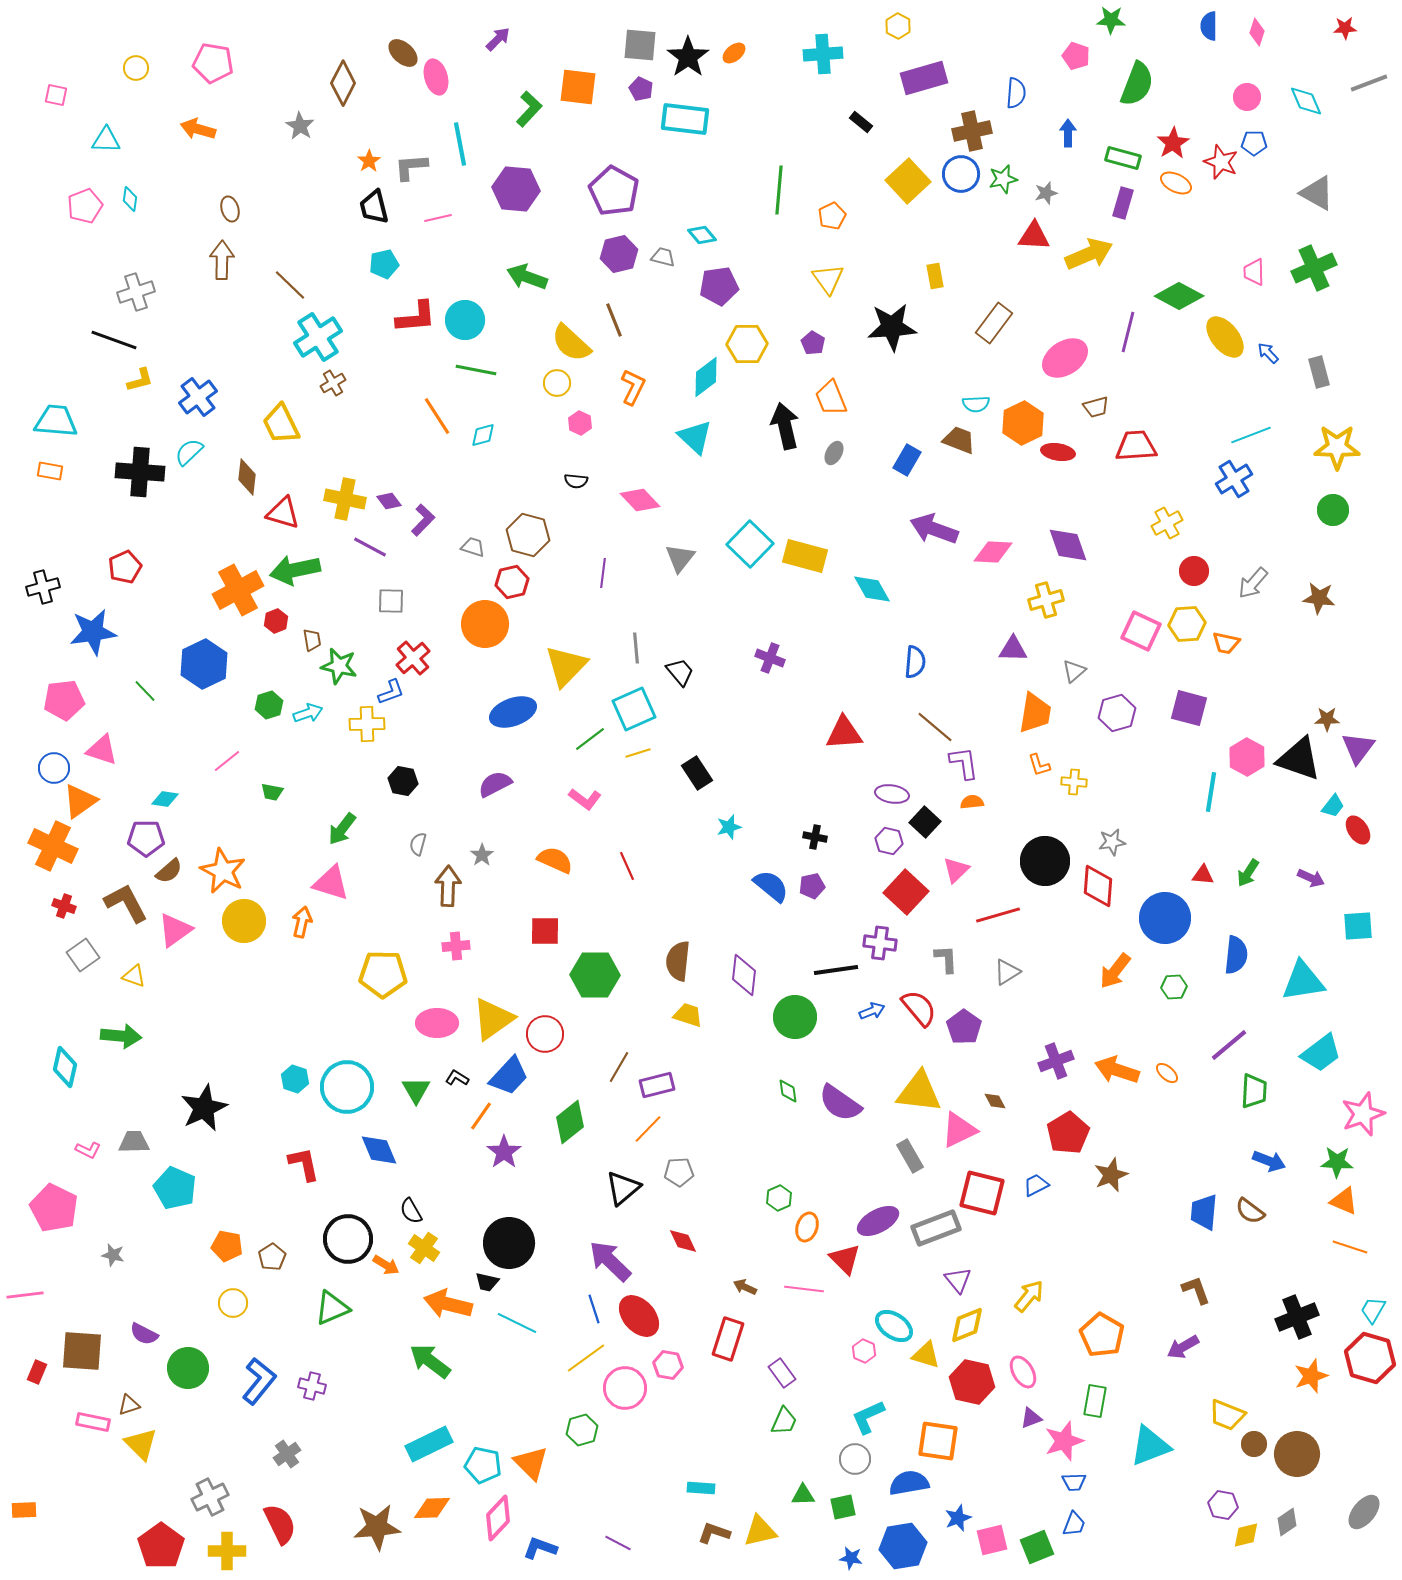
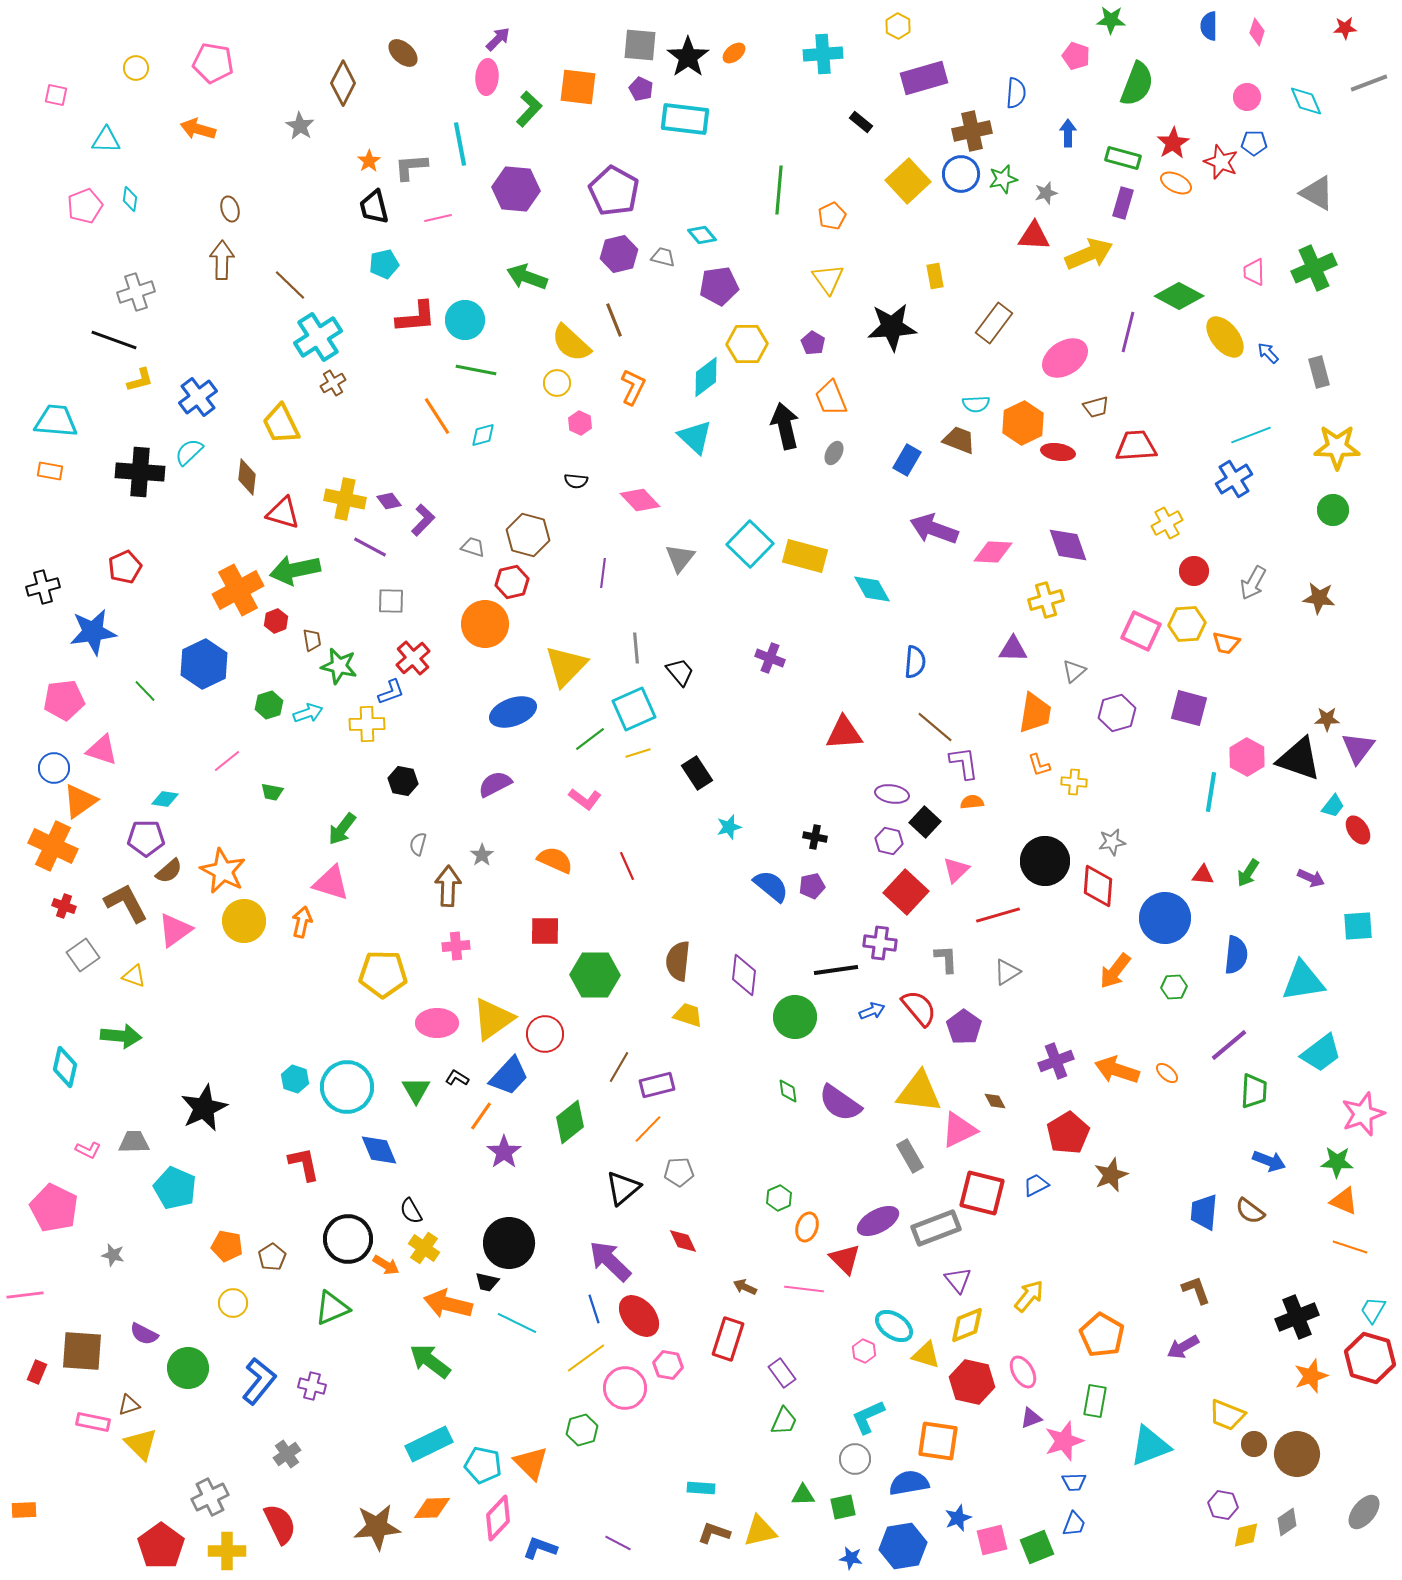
pink ellipse at (436, 77): moved 51 px right; rotated 20 degrees clockwise
gray arrow at (1253, 583): rotated 12 degrees counterclockwise
